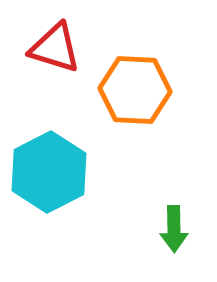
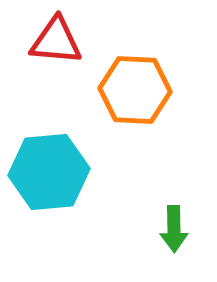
red triangle: moved 1 px right, 7 px up; rotated 12 degrees counterclockwise
cyan hexagon: rotated 22 degrees clockwise
